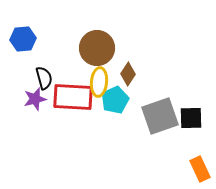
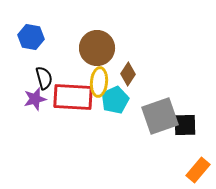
blue hexagon: moved 8 px right, 2 px up; rotated 15 degrees clockwise
black square: moved 6 px left, 7 px down
orange rectangle: moved 2 px left, 1 px down; rotated 65 degrees clockwise
